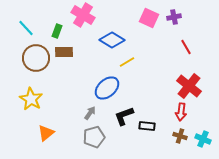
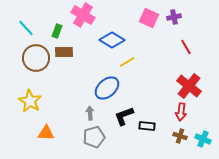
yellow star: moved 1 px left, 2 px down
gray arrow: rotated 40 degrees counterclockwise
orange triangle: rotated 42 degrees clockwise
